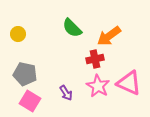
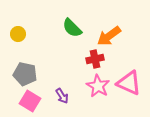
purple arrow: moved 4 px left, 3 px down
